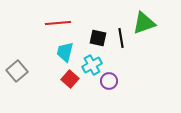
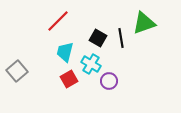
red line: moved 2 px up; rotated 40 degrees counterclockwise
black square: rotated 18 degrees clockwise
cyan cross: moved 1 px left, 1 px up; rotated 30 degrees counterclockwise
red square: moved 1 px left; rotated 18 degrees clockwise
